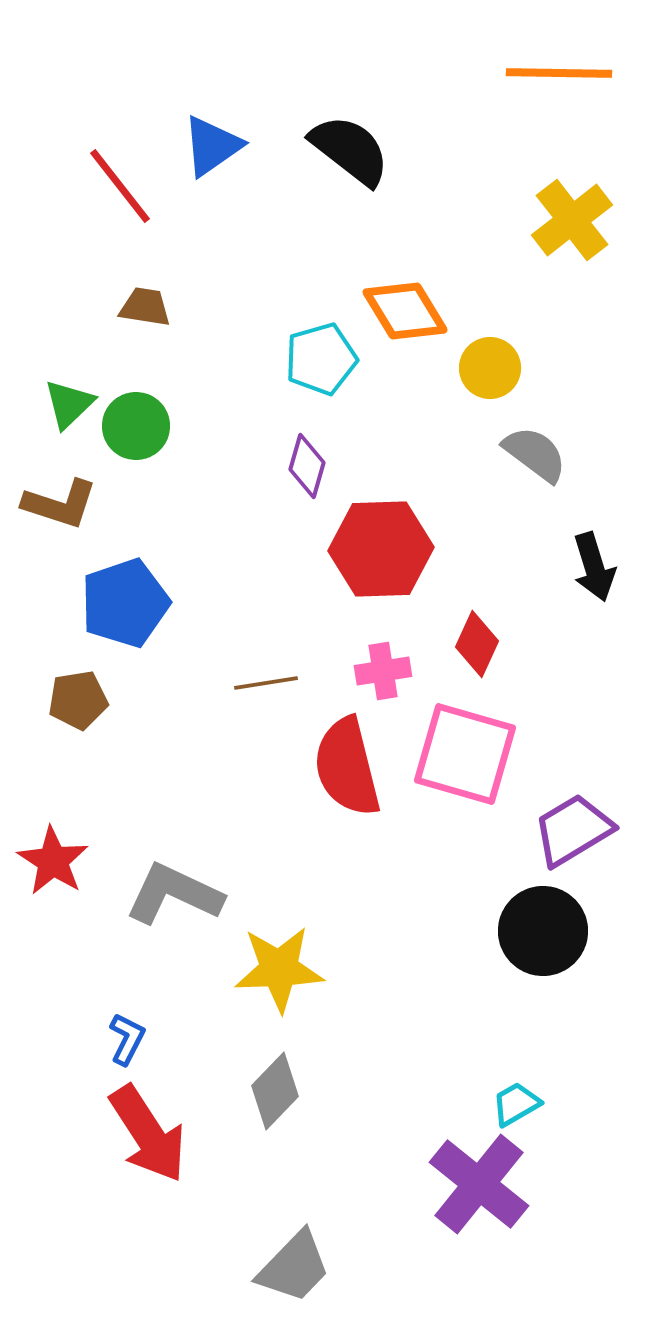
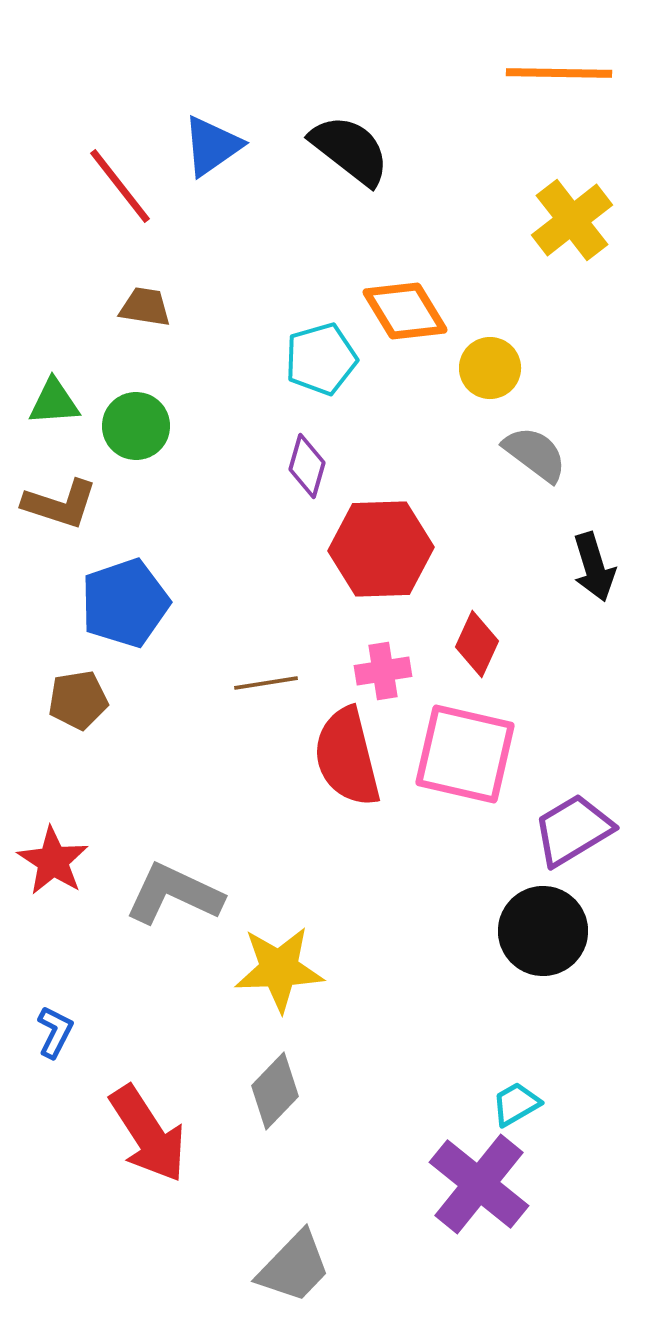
green triangle: moved 15 px left, 2 px up; rotated 40 degrees clockwise
pink square: rotated 3 degrees counterclockwise
red semicircle: moved 10 px up
blue L-shape: moved 72 px left, 7 px up
